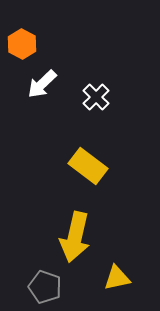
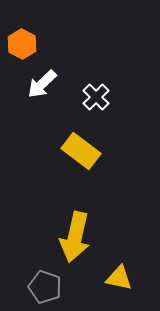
yellow rectangle: moved 7 px left, 15 px up
yellow triangle: moved 2 px right; rotated 24 degrees clockwise
